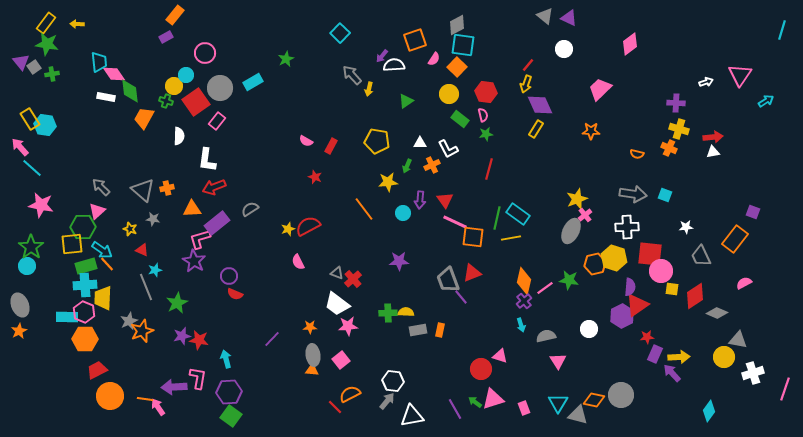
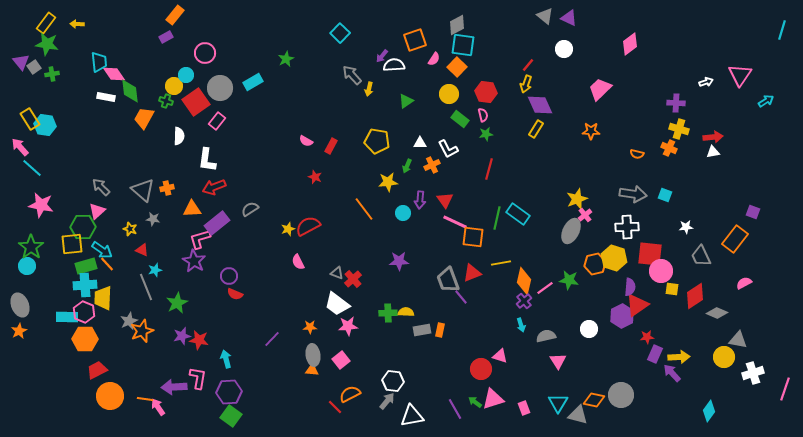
yellow line at (511, 238): moved 10 px left, 25 px down
gray rectangle at (418, 330): moved 4 px right
